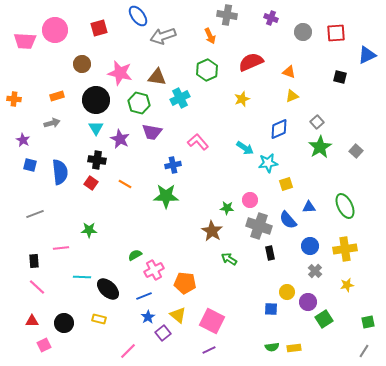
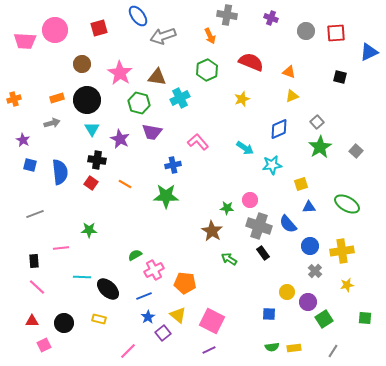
gray circle at (303, 32): moved 3 px right, 1 px up
blue triangle at (367, 55): moved 2 px right, 3 px up
red semicircle at (251, 62): rotated 45 degrees clockwise
pink star at (120, 73): rotated 20 degrees clockwise
orange rectangle at (57, 96): moved 2 px down
orange cross at (14, 99): rotated 24 degrees counterclockwise
black circle at (96, 100): moved 9 px left
cyan triangle at (96, 128): moved 4 px left, 1 px down
cyan star at (268, 163): moved 4 px right, 2 px down
yellow square at (286, 184): moved 15 px right
green ellipse at (345, 206): moved 2 px right, 2 px up; rotated 35 degrees counterclockwise
blue semicircle at (288, 220): moved 4 px down
yellow cross at (345, 249): moved 3 px left, 2 px down
black rectangle at (270, 253): moved 7 px left; rotated 24 degrees counterclockwise
blue square at (271, 309): moved 2 px left, 5 px down
green square at (368, 322): moved 3 px left, 4 px up; rotated 16 degrees clockwise
gray line at (364, 351): moved 31 px left
